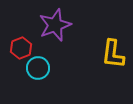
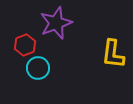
purple star: moved 1 px right, 2 px up
red hexagon: moved 4 px right, 3 px up
